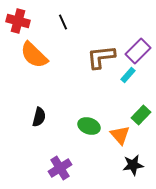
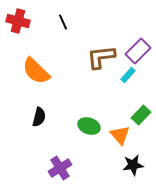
orange semicircle: moved 2 px right, 16 px down
